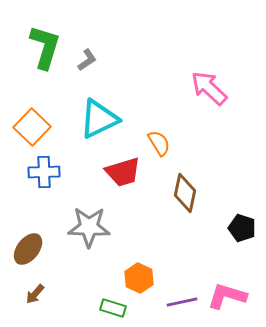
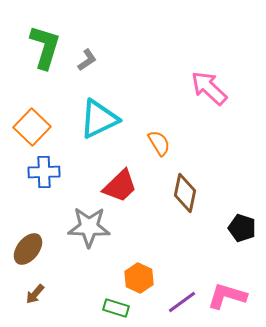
red trapezoid: moved 3 px left, 14 px down; rotated 27 degrees counterclockwise
purple line: rotated 24 degrees counterclockwise
green rectangle: moved 3 px right
